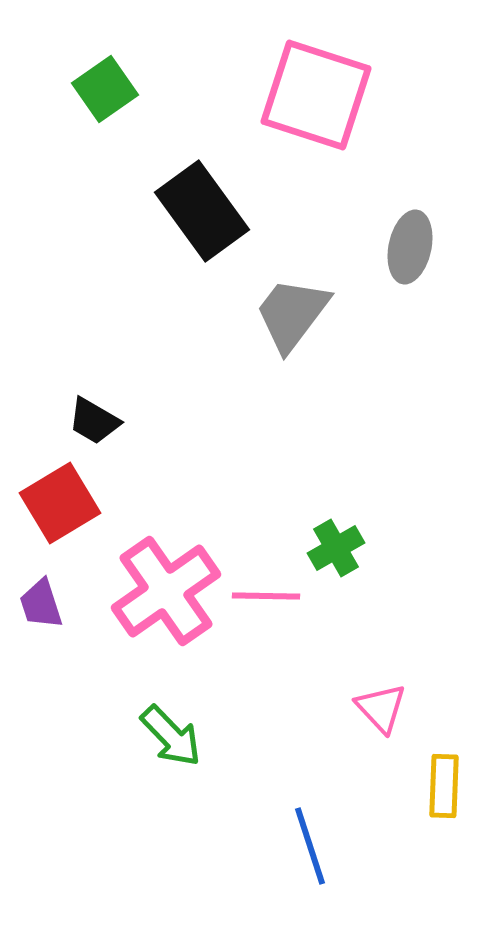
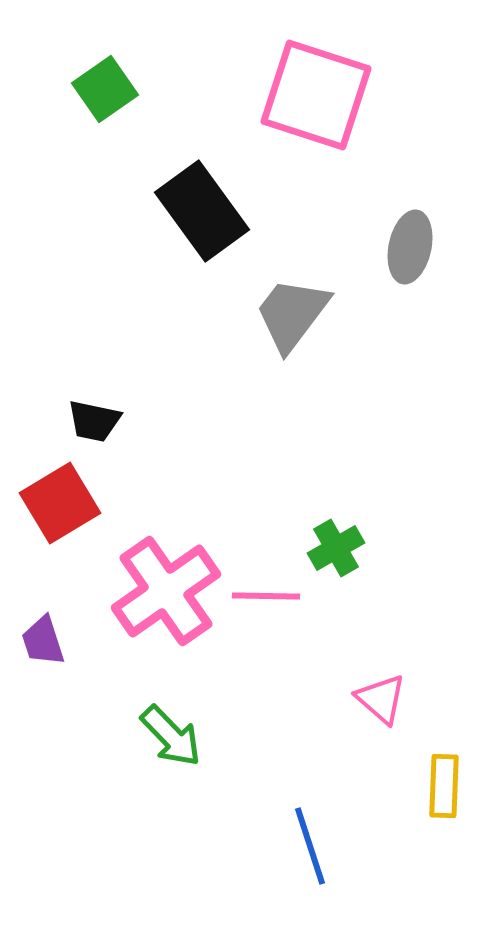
black trapezoid: rotated 18 degrees counterclockwise
purple trapezoid: moved 2 px right, 37 px down
pink triangle: moved 9 px up; rotated 6 degrees counterclockwise
